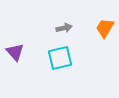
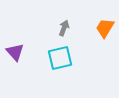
gray arrow: rotated 56 degrees counterclockwise
